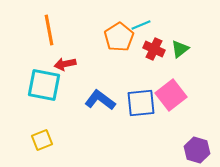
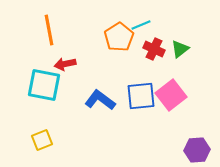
blue square: moved 7 px up
purple hexagon: rotated 20 degrees counterclockwise
